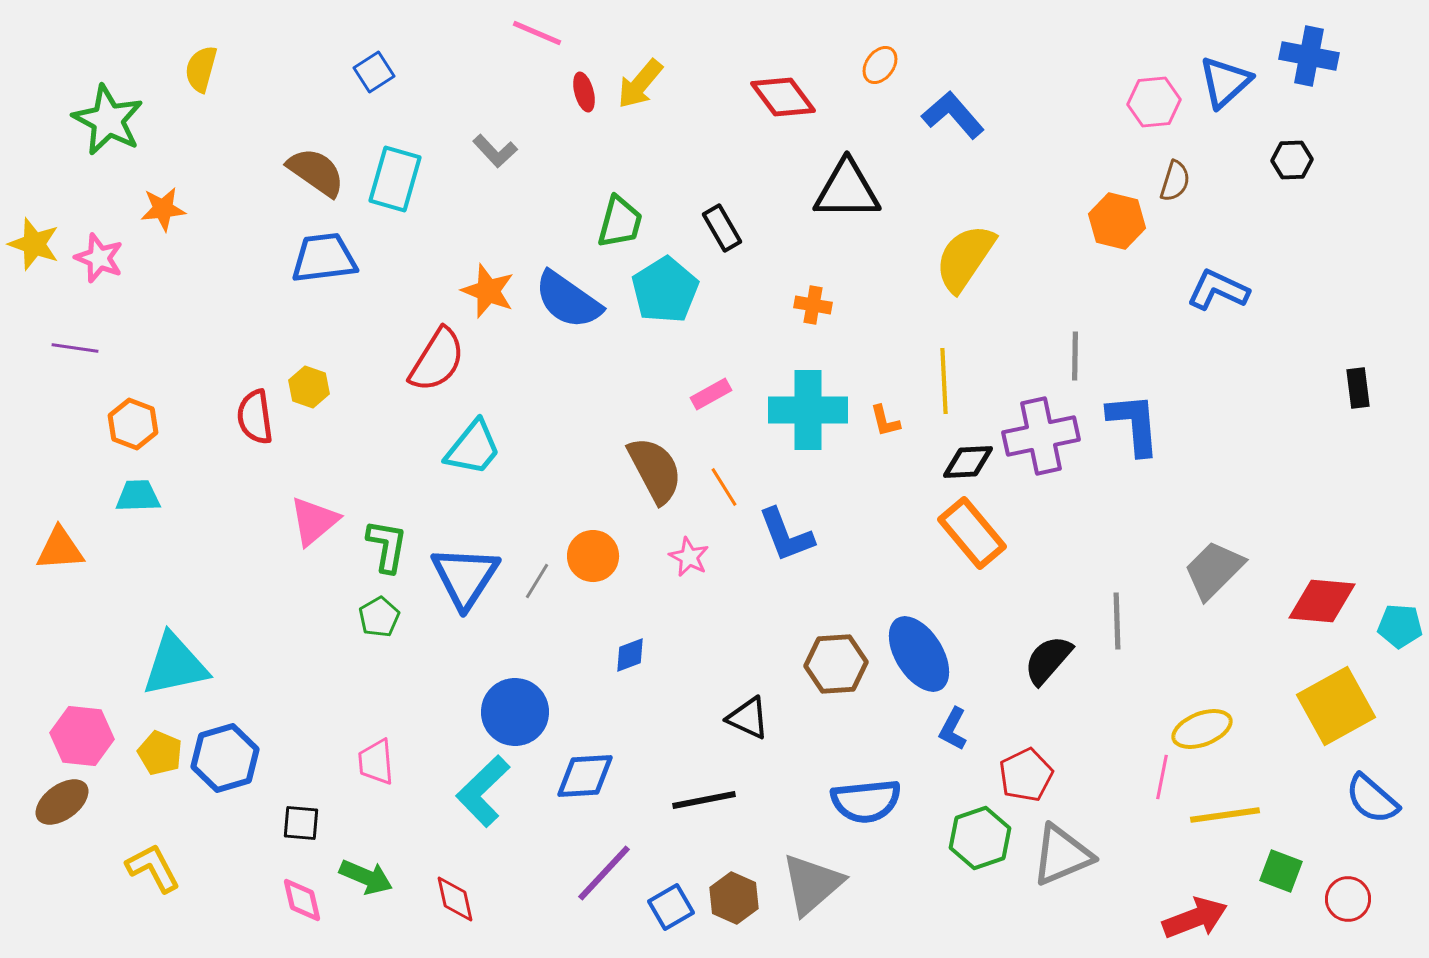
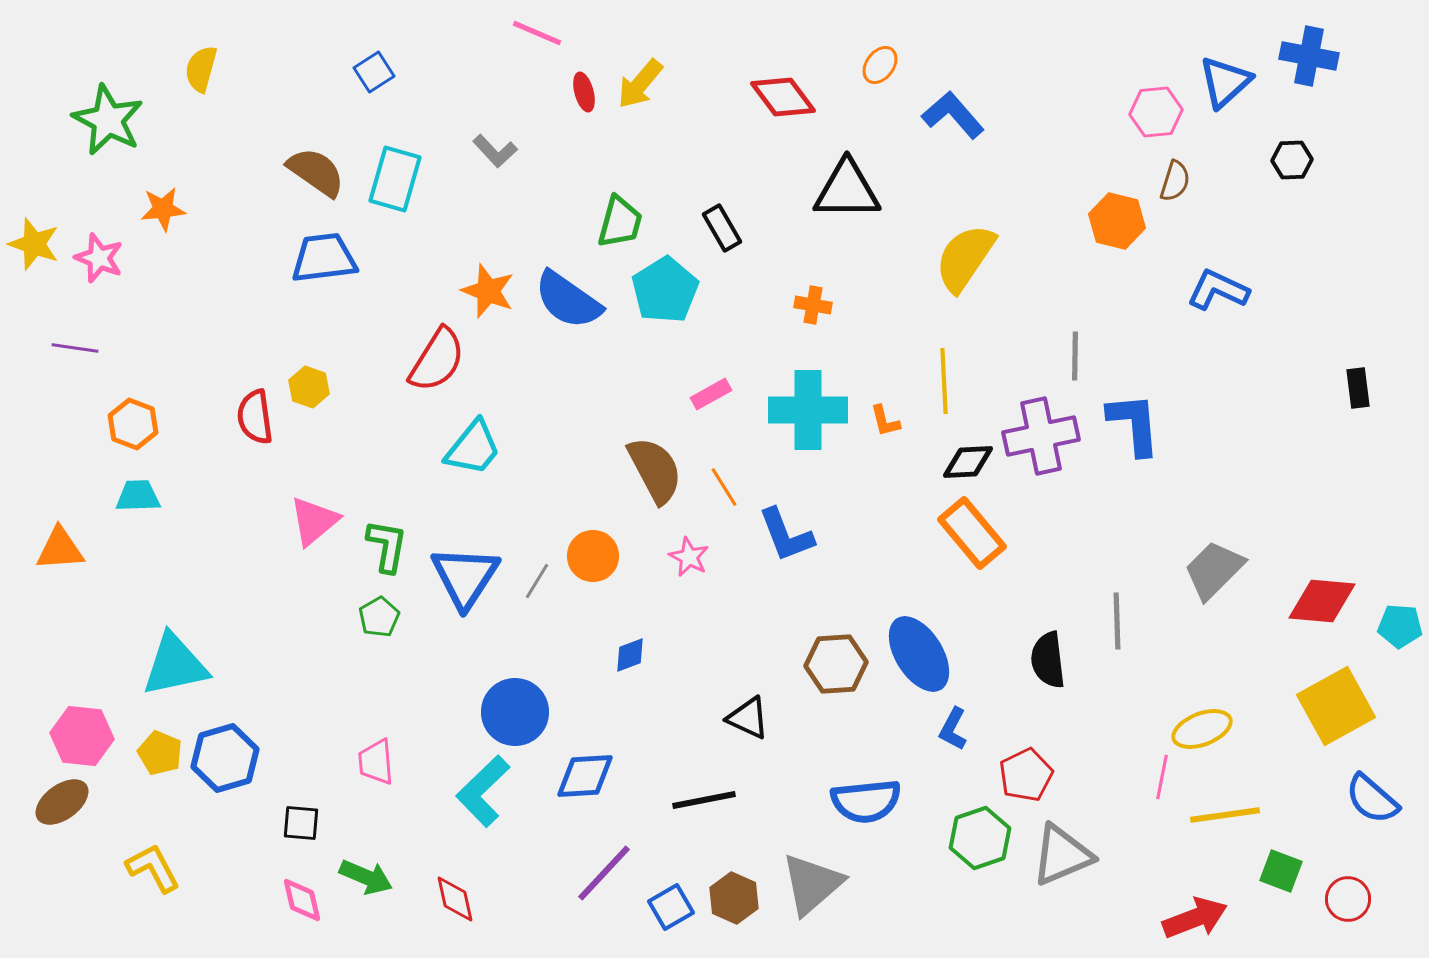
pink hexagon at (1154, 102): moved 2 px right, 10 px down
black semicircle at (1048, 660): rotated 48 degrees counterclockwise
